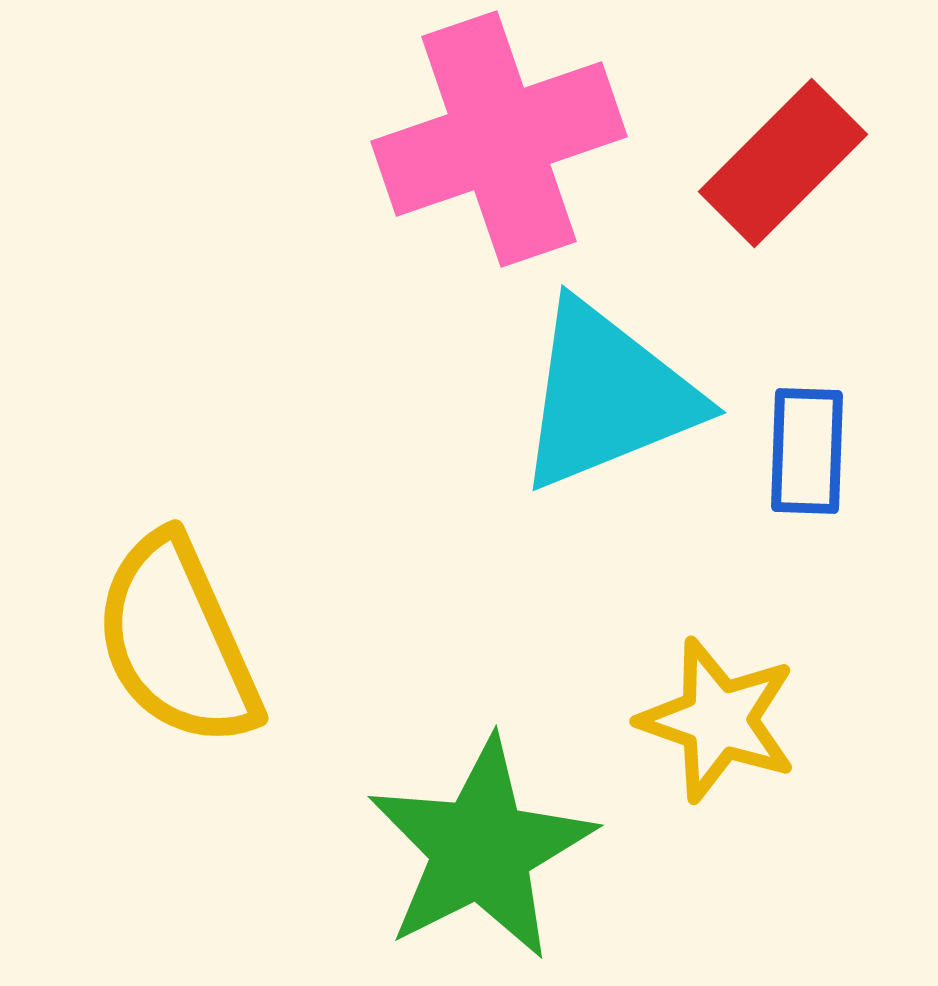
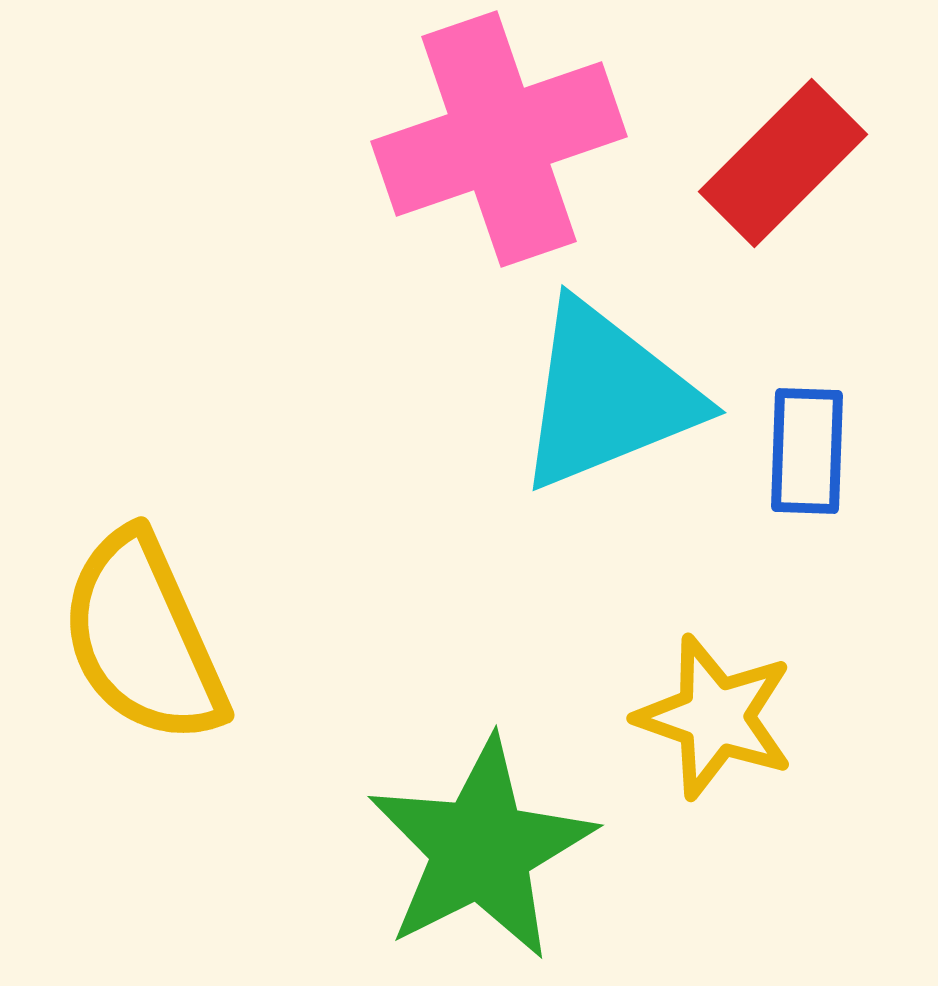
yellow semicircle: moved 34 px left, 3 px up
yellow star: moved 3 px left, 3 px up
